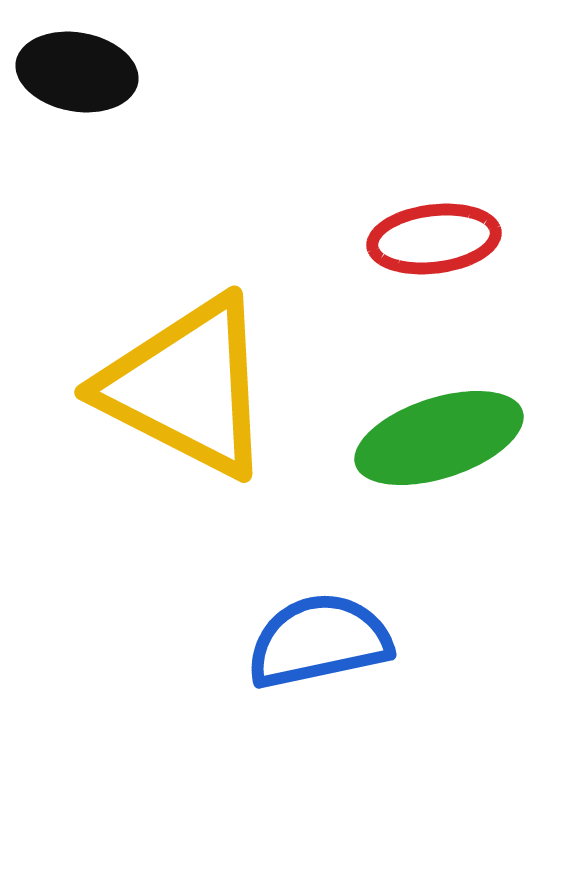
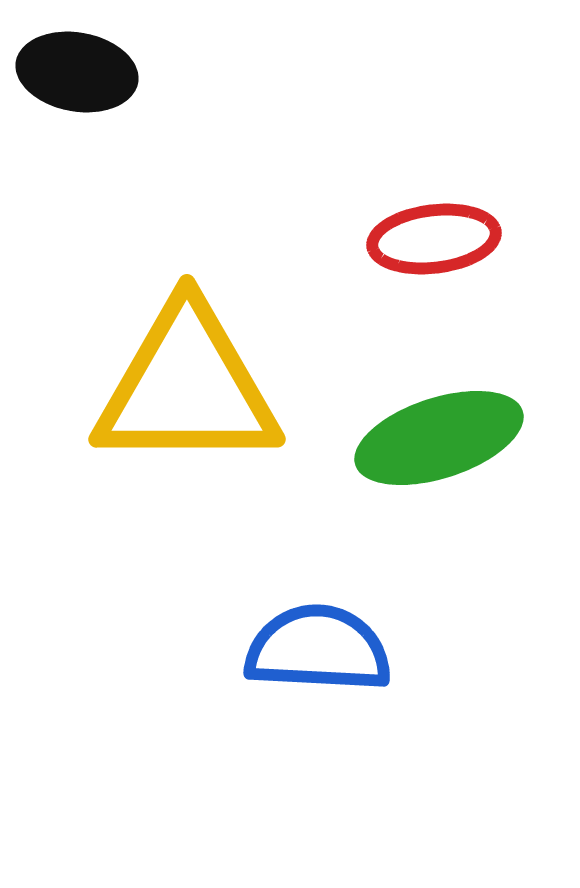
yellow triangle: rotated 27 degrees counterclockwise
blue semicircle: moved 1 px left, 8 px down; rotated 15 degrees clockwise
